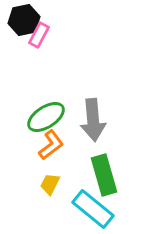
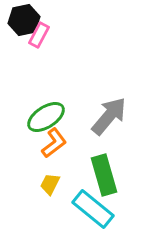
gray arrow: moved 16 px right, 4 px up; rotated 135 degrees counterclockwise
orange L-shape: moved 3 px right, 2 px up
